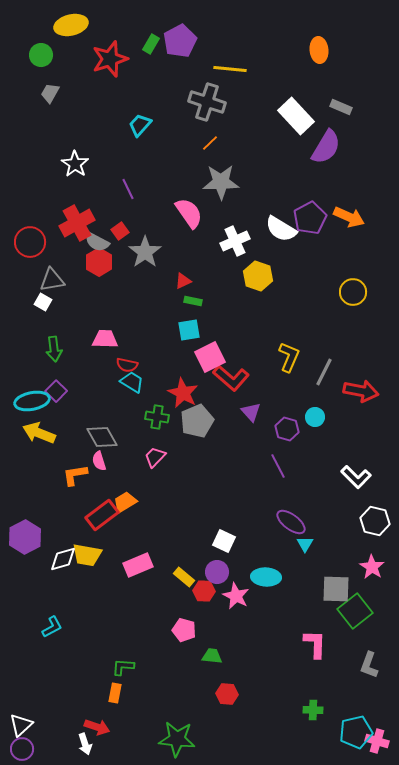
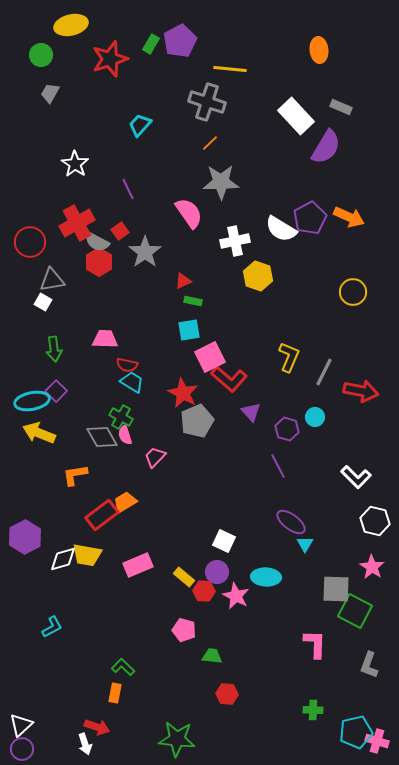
white cross at (235, 241): rotated 12 degrees clockwise
red L-shape at (231, 378): moved 2 px left, 1 px down
green cross at (157, 417): moved 36 px left; rotated 20 degrees clockwise
pink semicircle at (99, 461): moved 26 px right, 26 px up
green square at (355, 611): rotated 24 degrees counterclockwise
green L-shape at (123, 667): rotated 40 degrees clockwise
